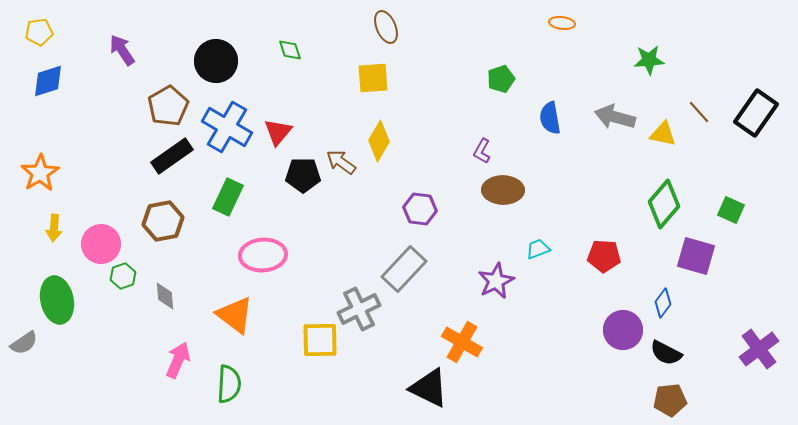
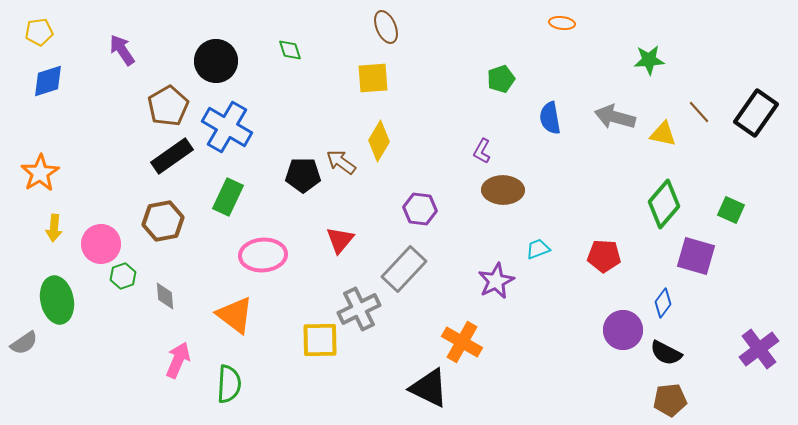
red triangle at (278, 132): moved 62 px right, 108 px down
